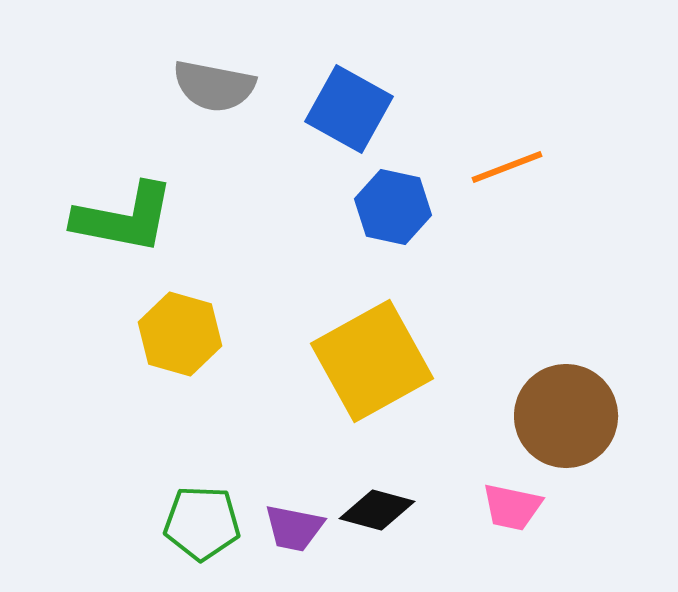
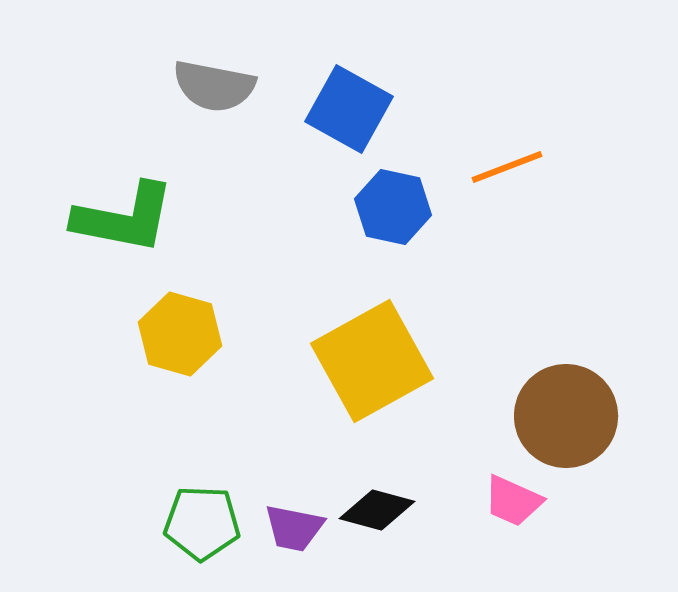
pink trapezoid: moved 1 px right, 6 px up; rotated 12 degrees clockwise
